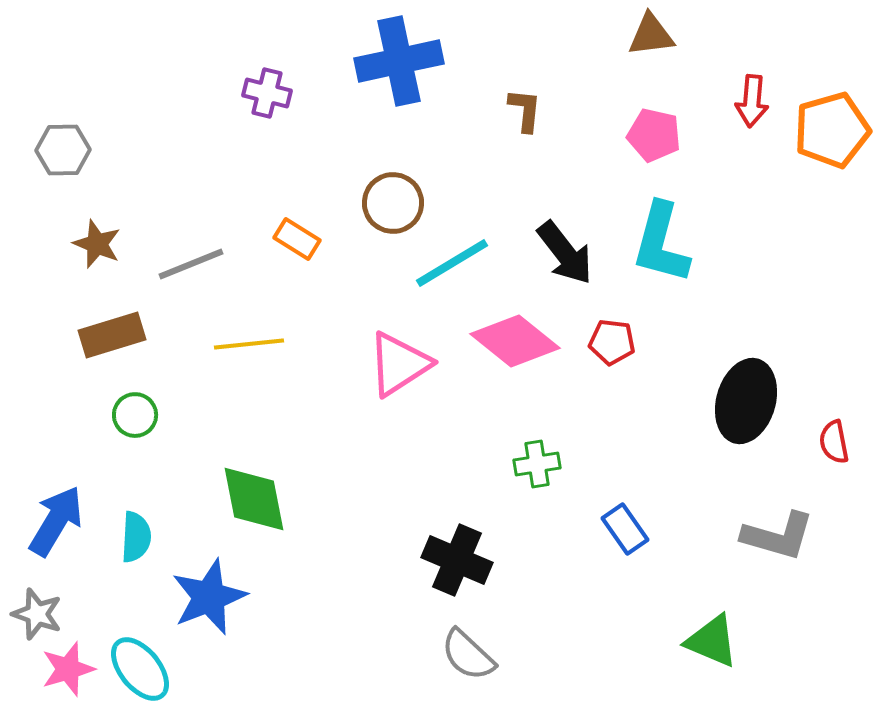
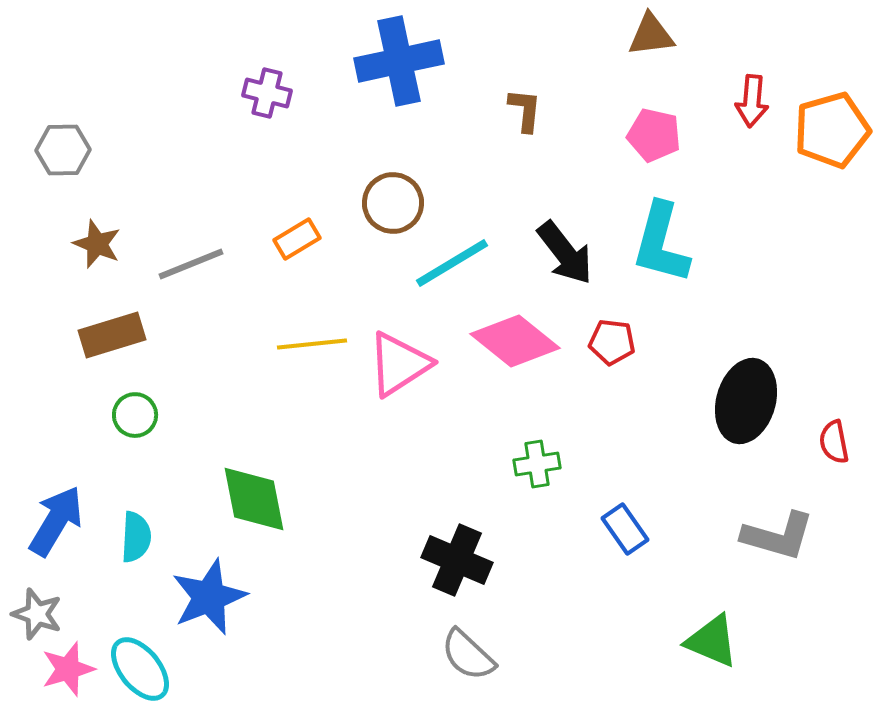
orange rectangle: rotated 63 degrees counterclockwise
yellow line: moved 63 px right
